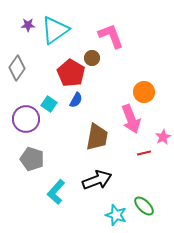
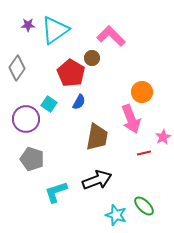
pink L-shape: rotated 24 degrees counterclockwise
orange circle: moved 2 px left
blue semicircle: moved 3 px right, 2 px down
cyan L-shape: rotated 30 degrees clockwise
